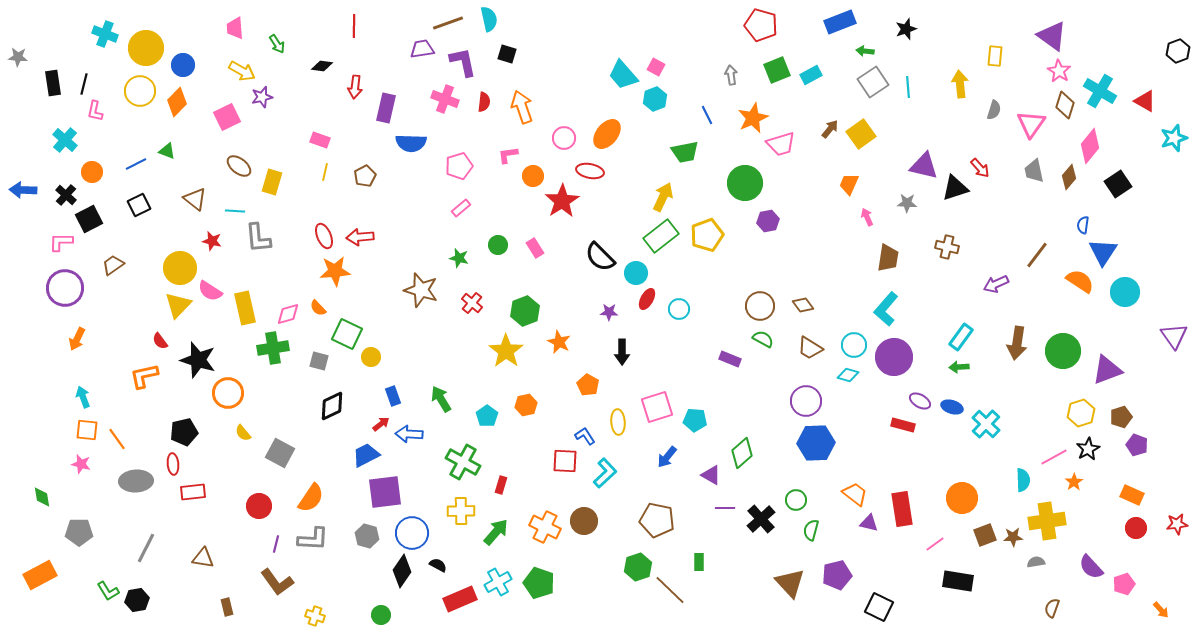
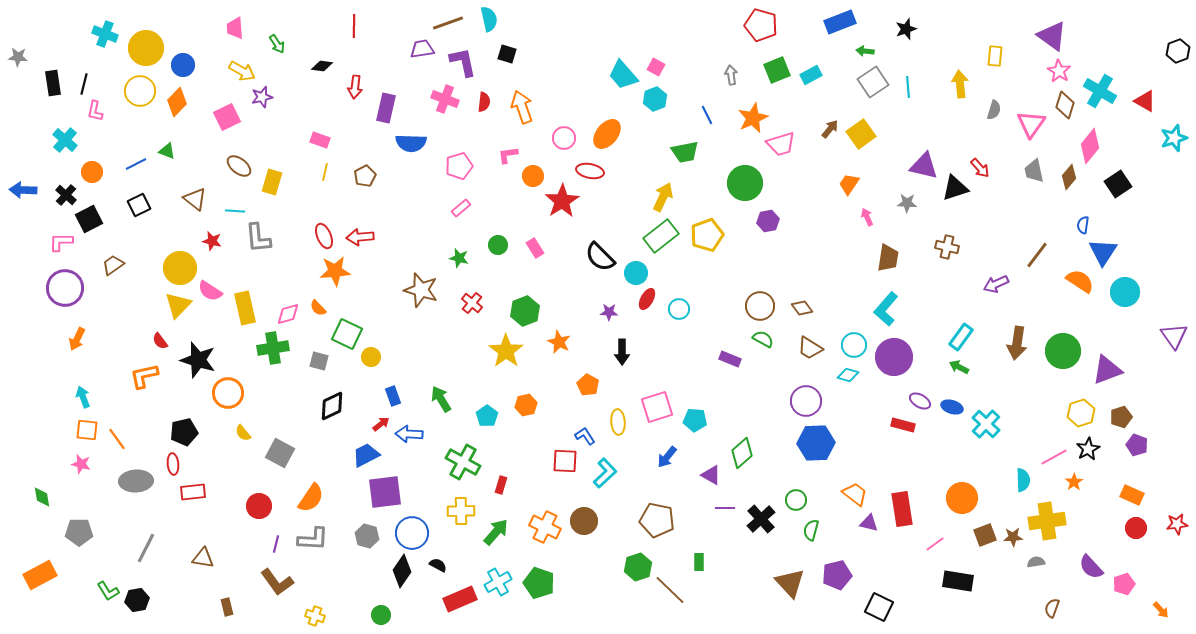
orange trapezoid at (849, 184): rotated 10 degrees clockwise
brown diamond at (803, 305): moved 1 px left, 3 px down
green arrow at (959, 367): rotated 30 degrees clockwise
